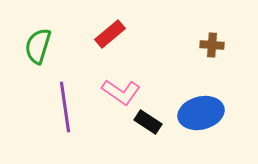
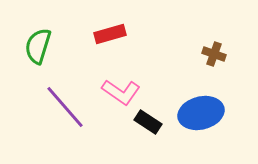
red rectangle: rotated 24 degrees clockwise
brown cross: moved 2 px right, 9 px down; rotated 15 degrees clockwise
purple line: rotated 33 degrees counterclockwise
